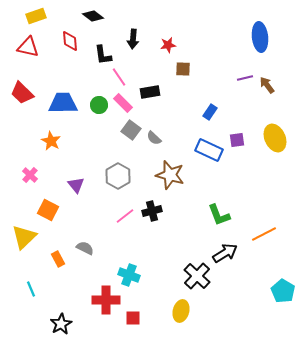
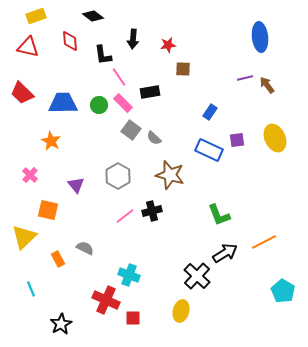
orange square at (48, 210): rotated 15 degrees counterclockwise
orange line at (264, 234): moved 8 px down
red cross at (106, 300): rotated 24 degrees clockwise
